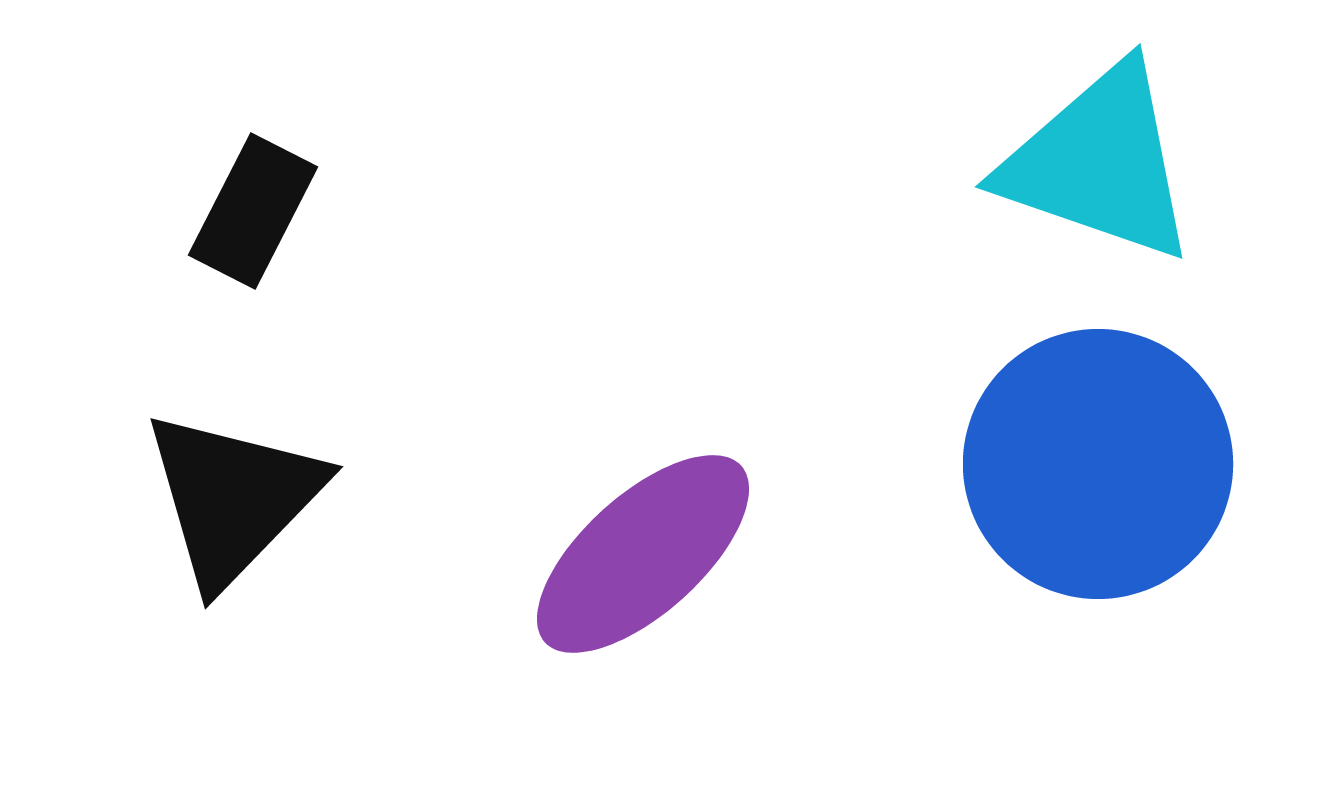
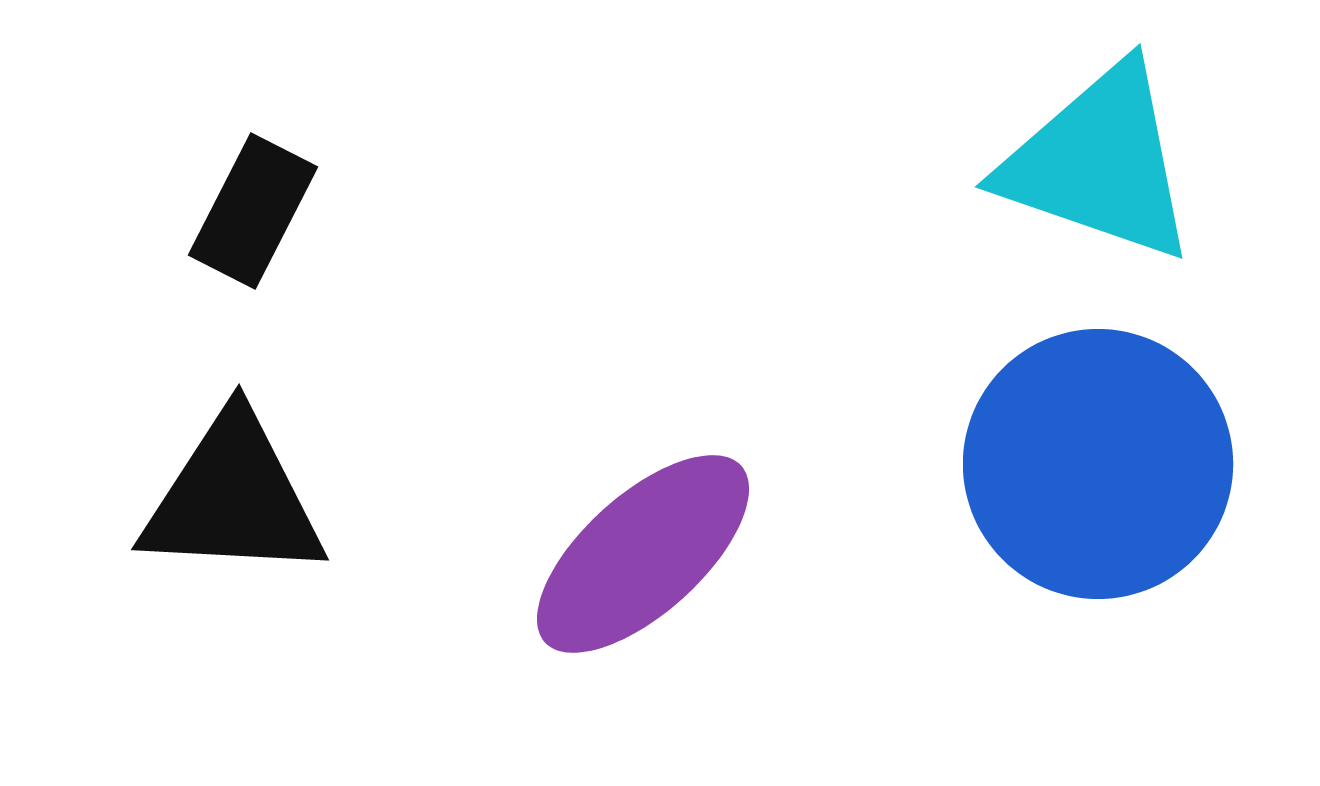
black triangle: rotated 49 degrees clockwise
